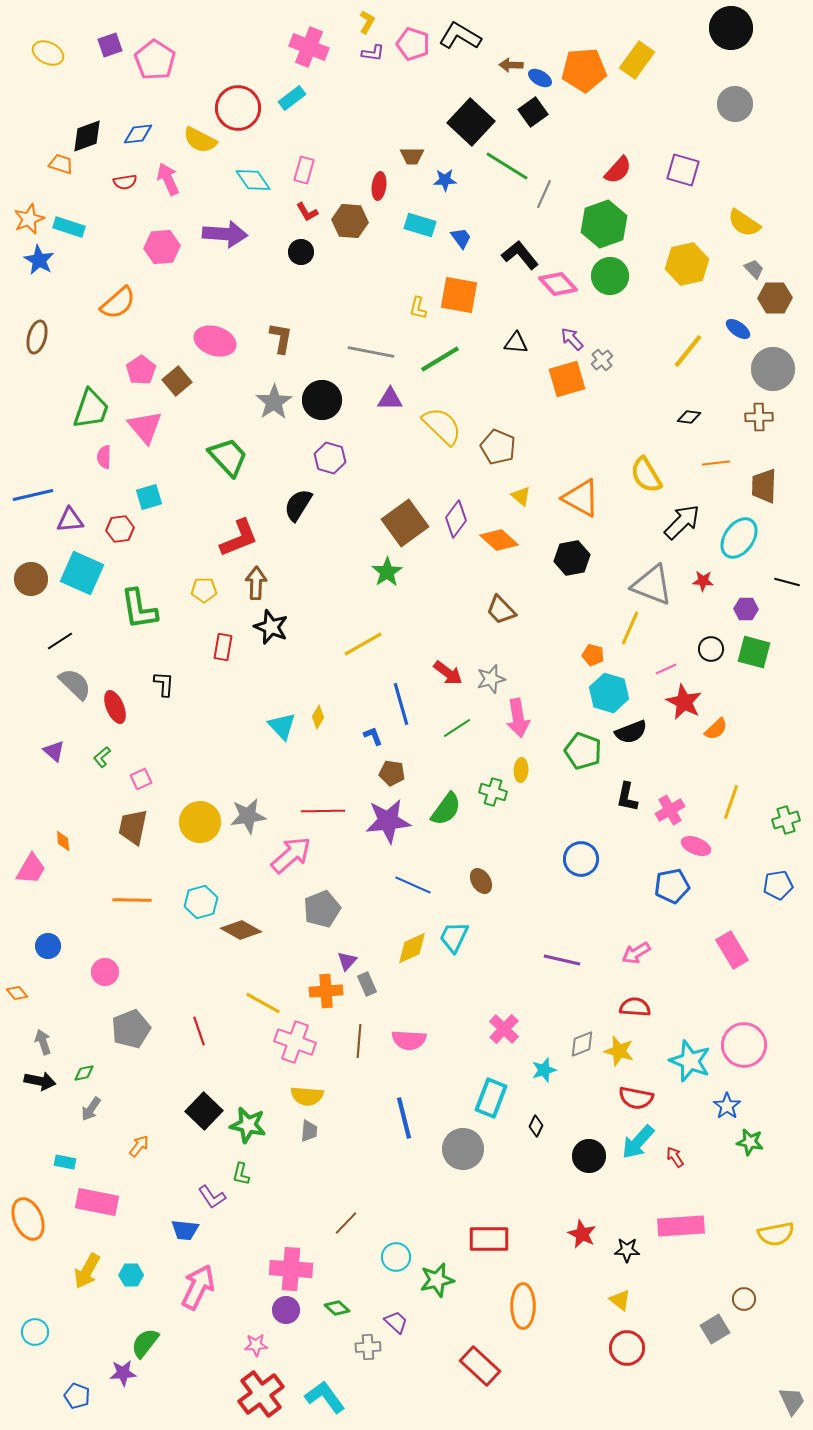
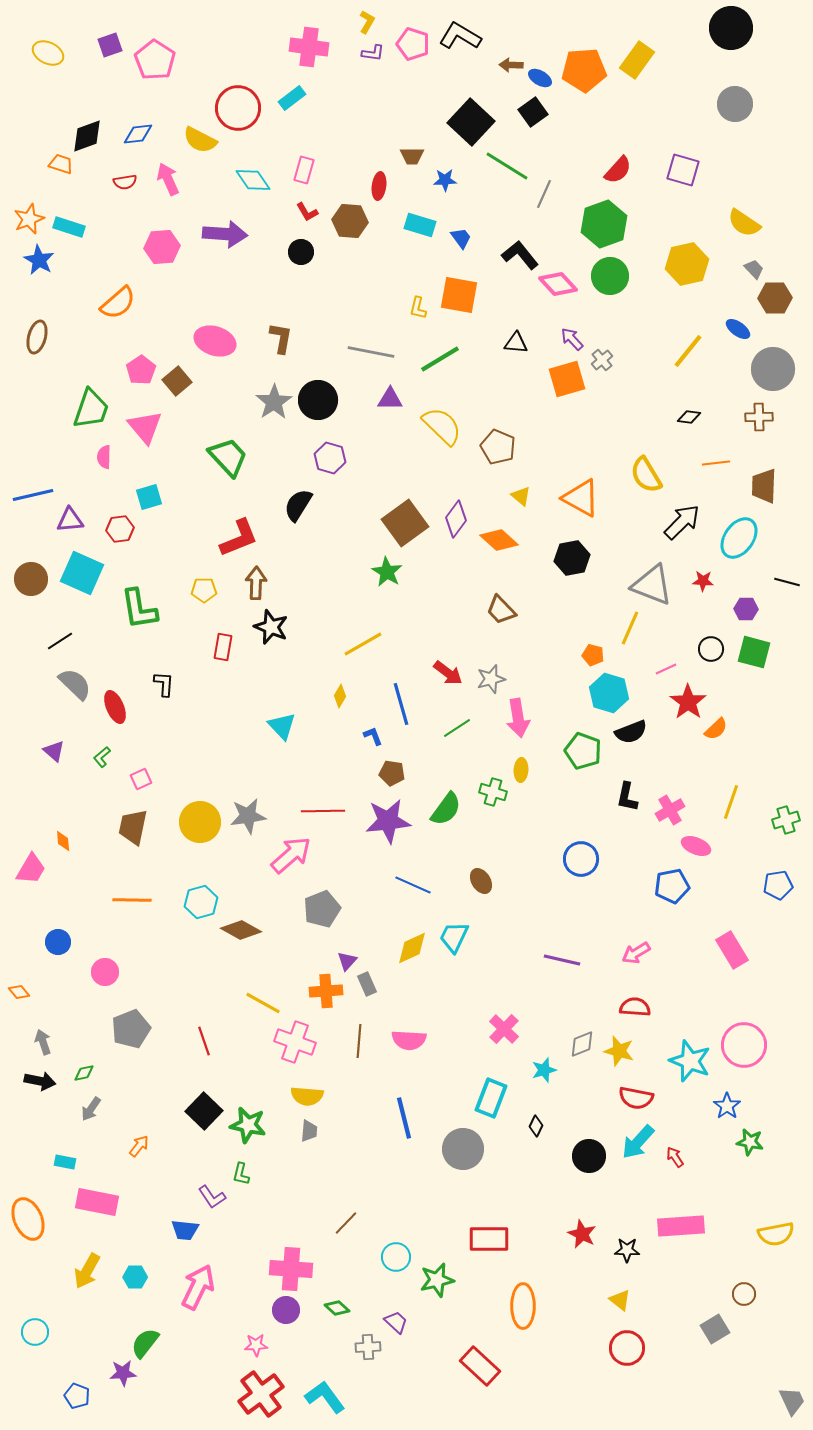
pink cross at (309, 47): rotated 15 degrees counterclockwise
black circle at (322, 400): moved 4 px left
green star at (387, 572): rotated 8 degrees counterclockwise
red star at (684, 702): moved 4 px right; rotated 9 degrees clockwise
yellow diamond at (318, 717): moved 22 px right, 21 px up
blue circle at (48, 946): moved 10 px right, 4 px up
orange diamond at (17, 993): moved 2 px right, 1 px up
red line at (199, 1031): moved 5 px right, 10 px down
cyan hexagon at (131, 1275): moved 4 px right, 2 px down
brown circle at (744, 1299): moved 5 px up
